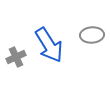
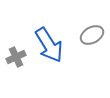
gray ellipse: rotated 25 degrees counterclockwise
